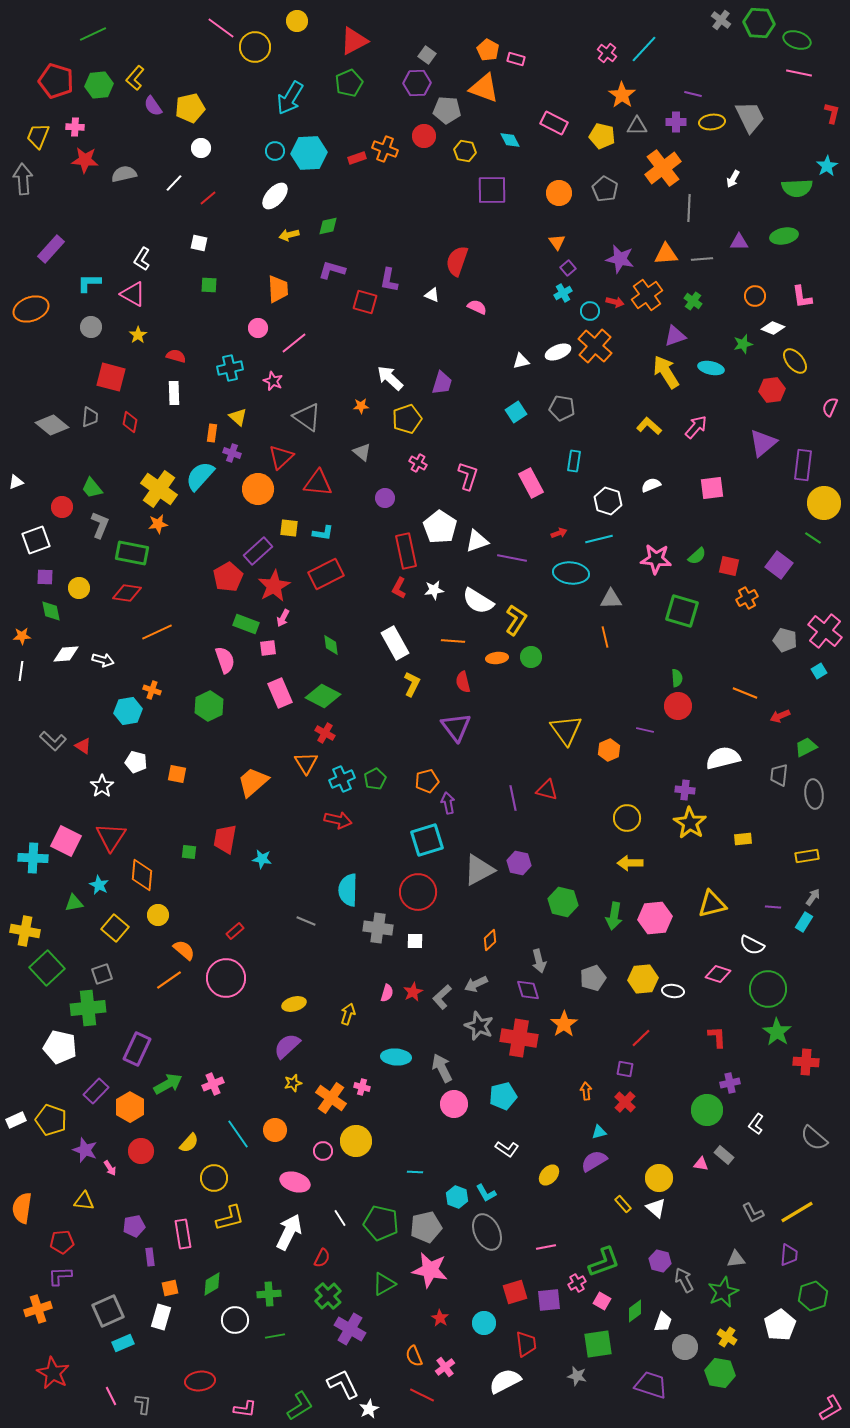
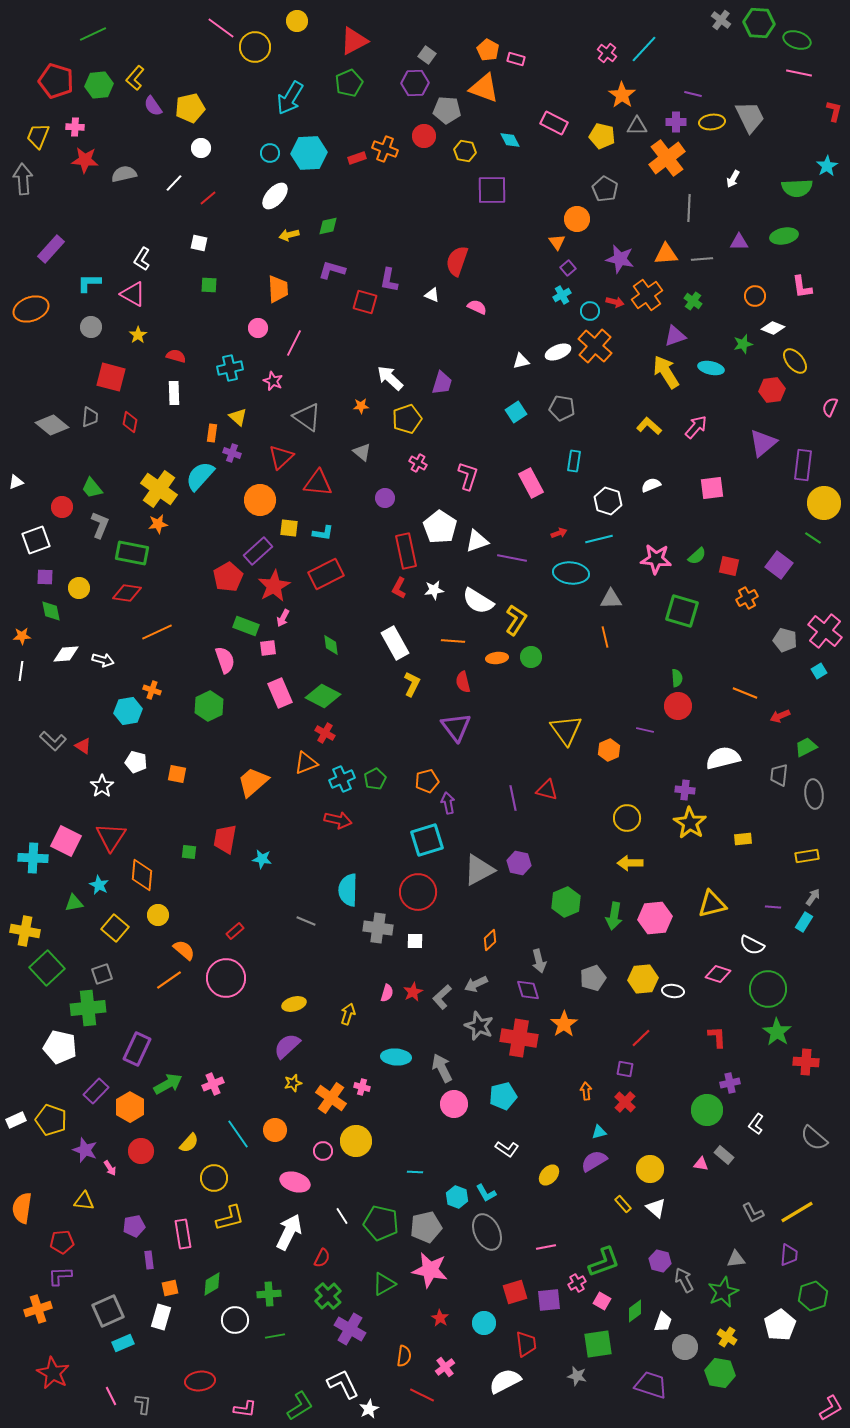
purple hexagon at (417, 83): moved 2 px left
red L-shape at (832, 113): moved 2 px right, 2 px up
cyan circle at (275, 151): moved 5 px left, 2 px down
orange cross at (663, 168): moved 4 px right, 10 px up
orange circle at (559, 193): moved 18 px right, 26 px down
cyan cross at (563, 293): moved 1 px left, 2 px down
pink L-shape at (802, 297): moved 10 px up
pink line at (294, 343): rotated 24 degrees counterclockwise
orange circle at (258, 489): moved 2 px right, 11 px down
green rectangle at (246, 624): moved 2 px down
orange triangle at (306, 763): rotated 40 degrees clockwise
green hexagon at (563, 902): moved 3 px right; rotated 24 degrees clockwise
yellow circle at (659, 1178): moved 9 px left, 9 px up
white line at (340, 1218): moved 2 px right, 2 px up
purple rectangle at (150, 1257): moved 1 px left, 3 px down
orange semicircle at (414, 1356): moved 10 px left; rotated 150 degrees counterclockwise
